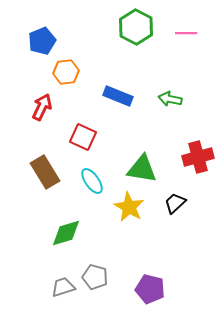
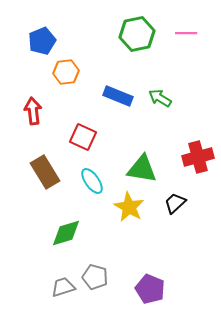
green hexagon: moved 1 px right, 7 px down; rotated 20 degrees clockwise
green arrow: moved 10 px left, 1 px up; rotated 20 degrees clockwise
red arrow: moved 9 px left, 4 px down; rotated 32 degrees counterclockwise
purple pentagon: rotated 8 degrees clockwise
